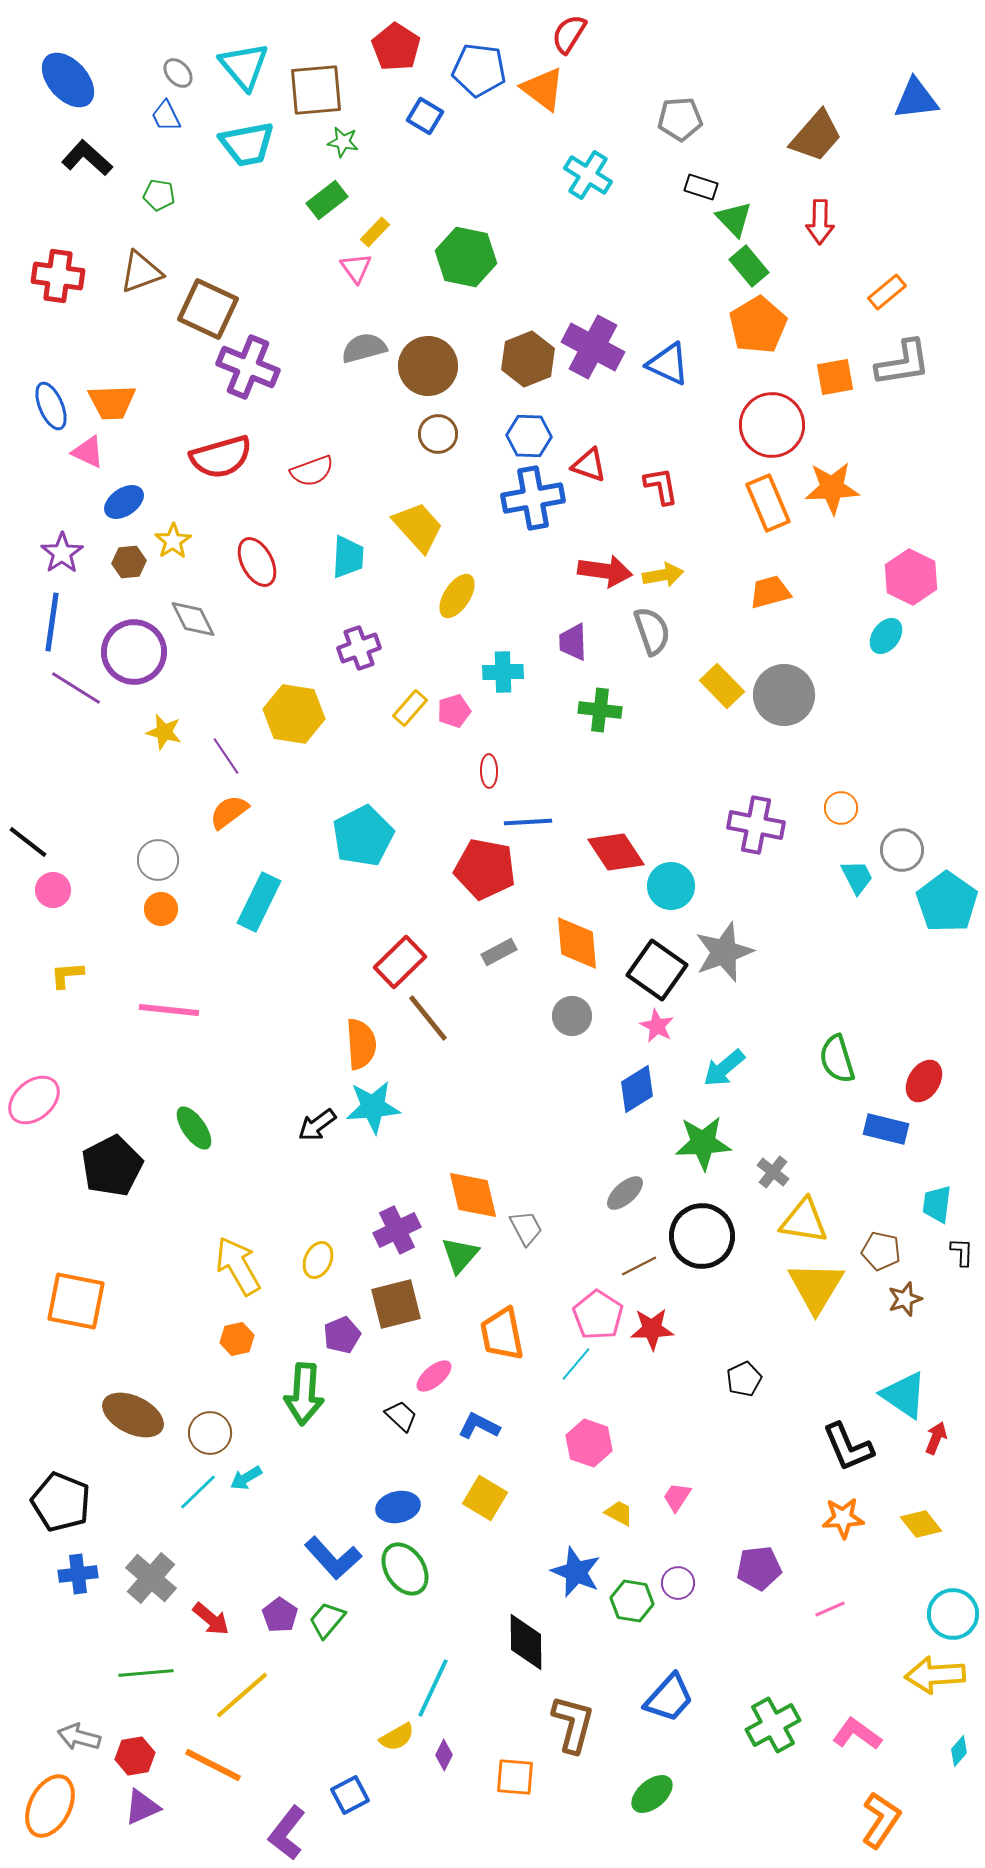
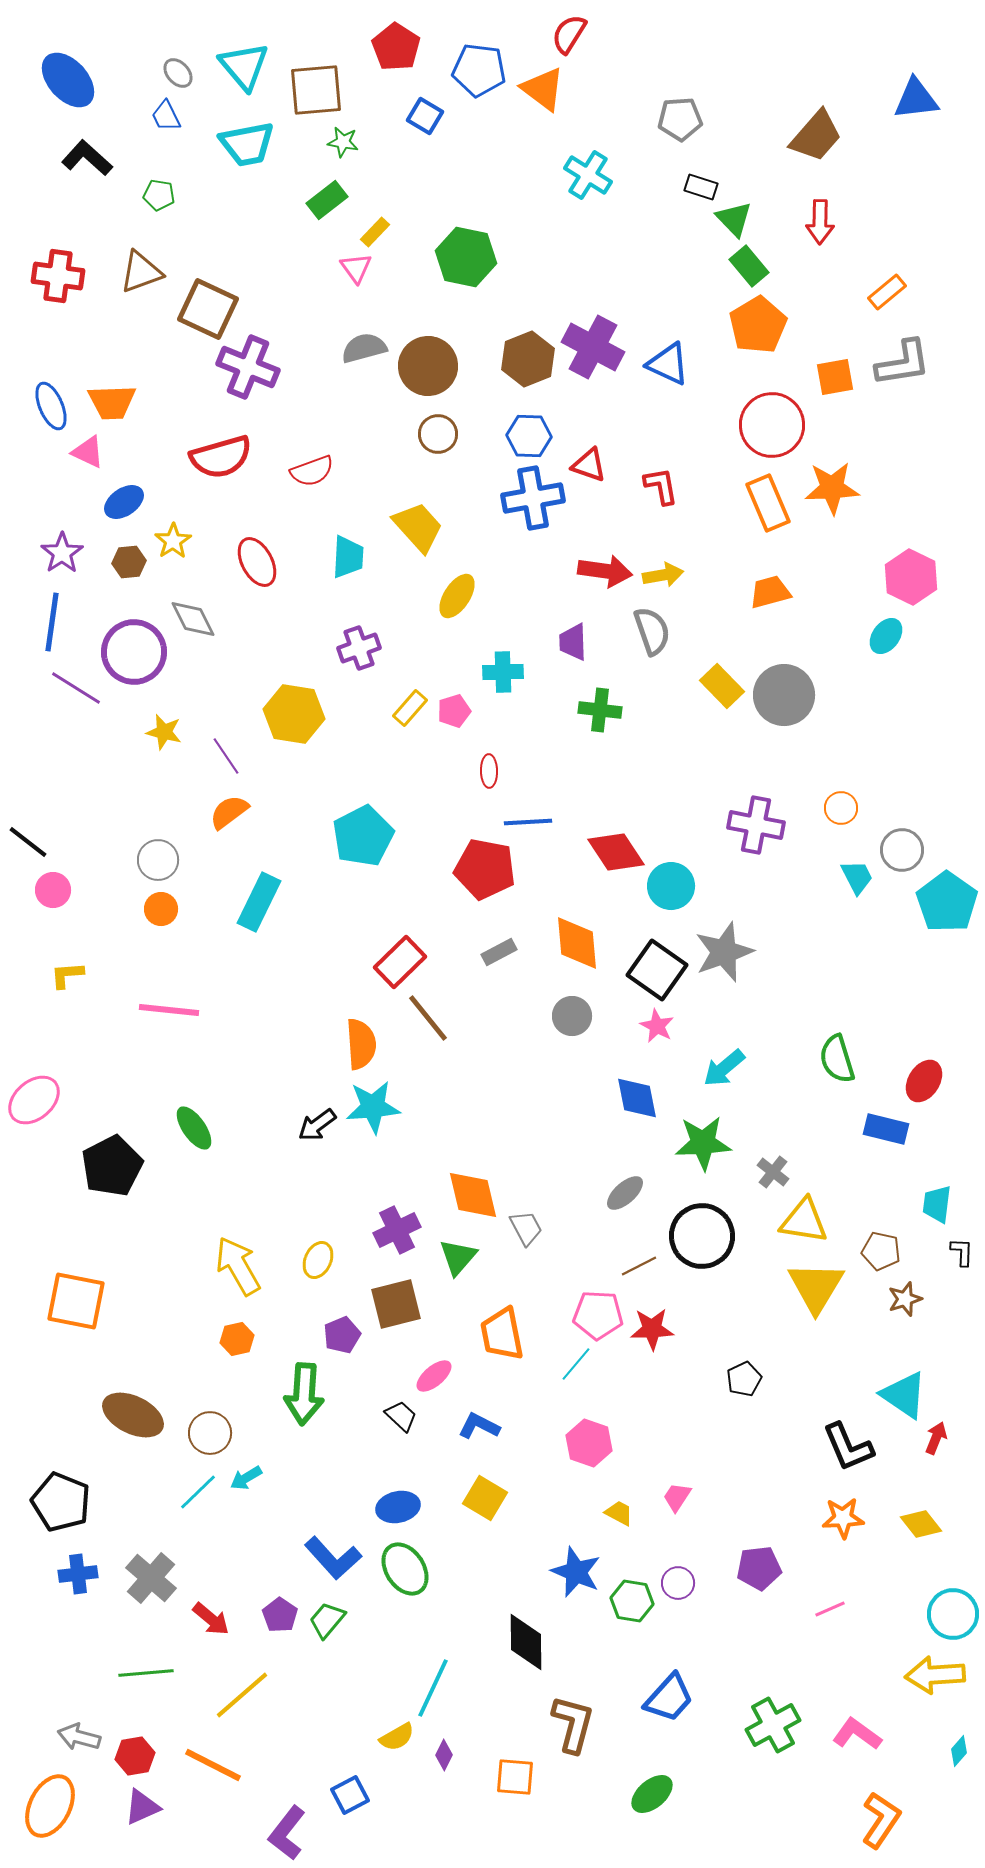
blue diamond at (637, 1089): moved 9 px down; rotated 69 degrees counterclockwise
green triangle at (460, 1255): moved 2 px left, 2 px down
pink pentagon at (598, 1315): rotated 30 degrees counterclockwise
